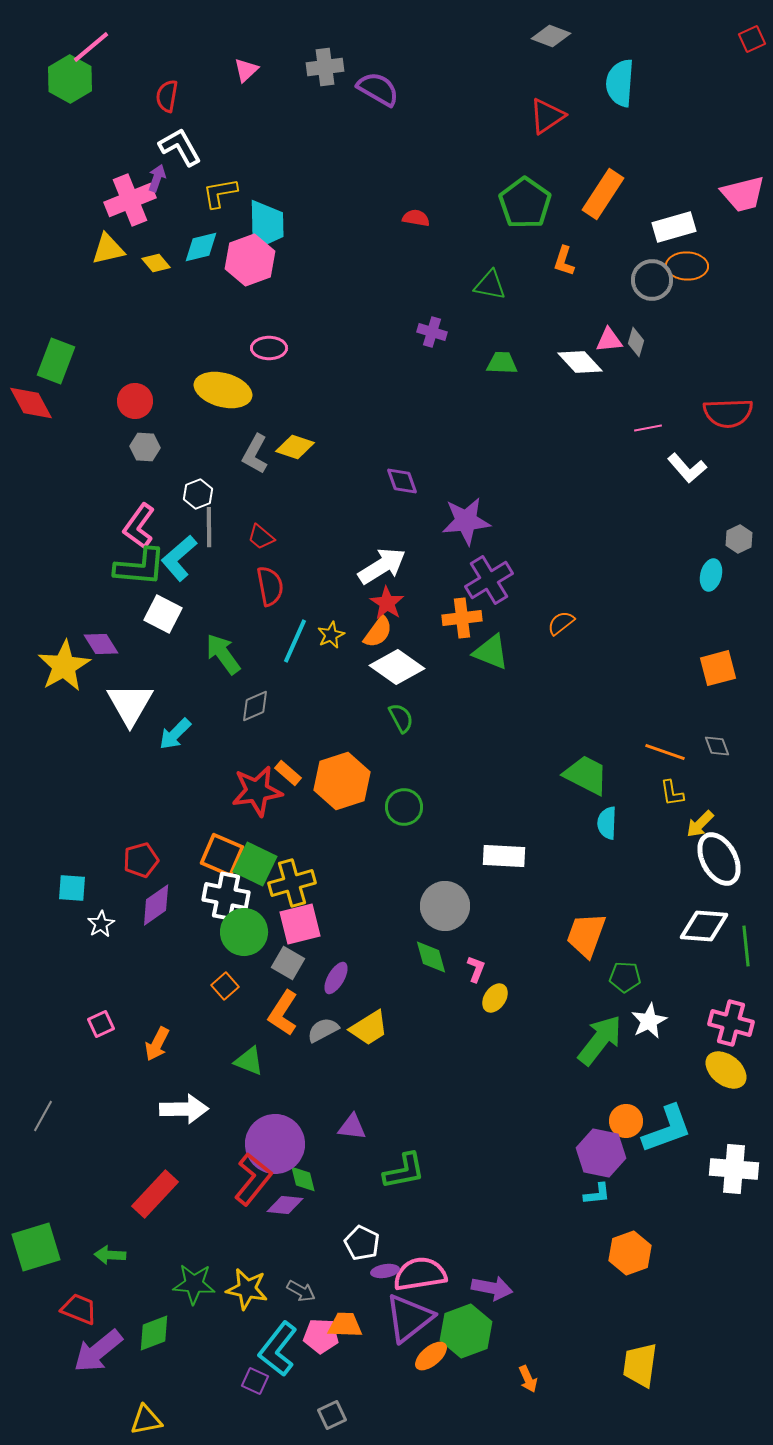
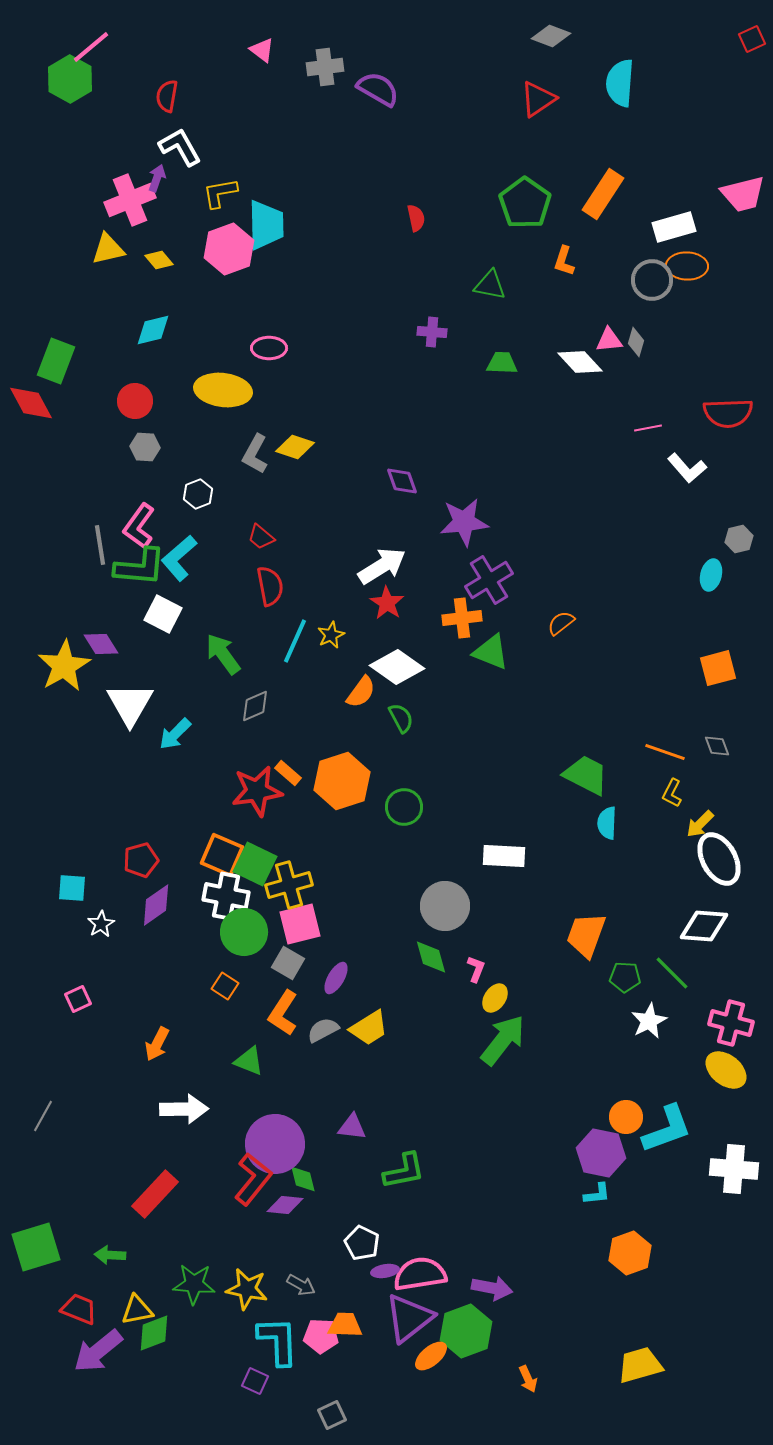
pink triangle at (246, 70): moved 16 px right, 20 px up; rotated 40 degrees counterclockwise
red triangle at (547, 116): moved 9 px left, 17 px up
red semicircle at (416, 218): rotated 68 degrees clockwise
cyan diamond at (201, 247): moved 48 px left, 83 px down
pink hexagon at (250, 260): moved 21 px left, 11 px up
yellow diamond at (156, 263): moved 3 px right, 3 px up
purple cross at (432, 332): rotated 12 degrees counterclockwise
yellow ellipse at (223, 390): rotated 8 degrees counterclockwise
purple star at (466, 521): moved 2 px left, 1 px down
gray line at (209, 527): moved 109 px left, 18 px down; rotated 9 degrees counterclockwise
gray hexagon at (739, 539): rotated 12 degrees clockwise
orange semicircle at (378, 632): moved 17 px left, 60 px down
yellow L-shape at (672, 793): rotated 36 degrees clockwise
yellow cross at (292, 883): moved 3 px left, 2 px down
green line at (746, 946): moved 74 px left, 27 px down; rotated 39 degrees counterclockwise
orange square at (225, 986): rotated 16 degrees counterclockwise
pink square at (101, 1024): moved 23 px left, 25 px up
green arrow at (600, 1040): moved 97 px left
orange circle at (626, 1121): moved 4 px up
gray arrow at (301, 1291): moved 6 px up
cyan L-shape at (278, 1349): moved 8 px up; rotated 140 degrees clockwise
yellow trapezoid at (640, 1365): rotated 66 degrees clockwise
yellow triangle at (146, 1420): moved 9 px left, 110 px up
